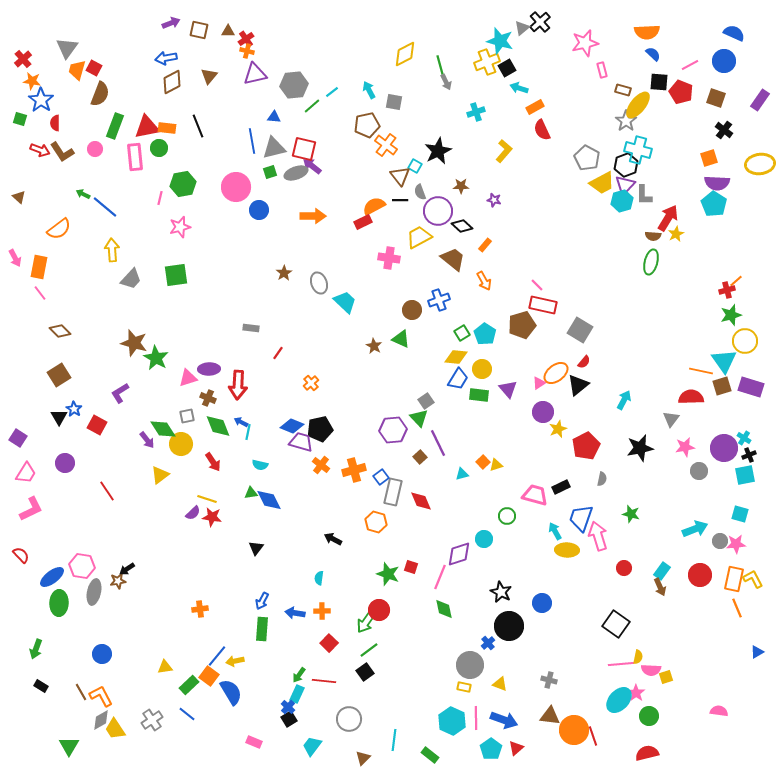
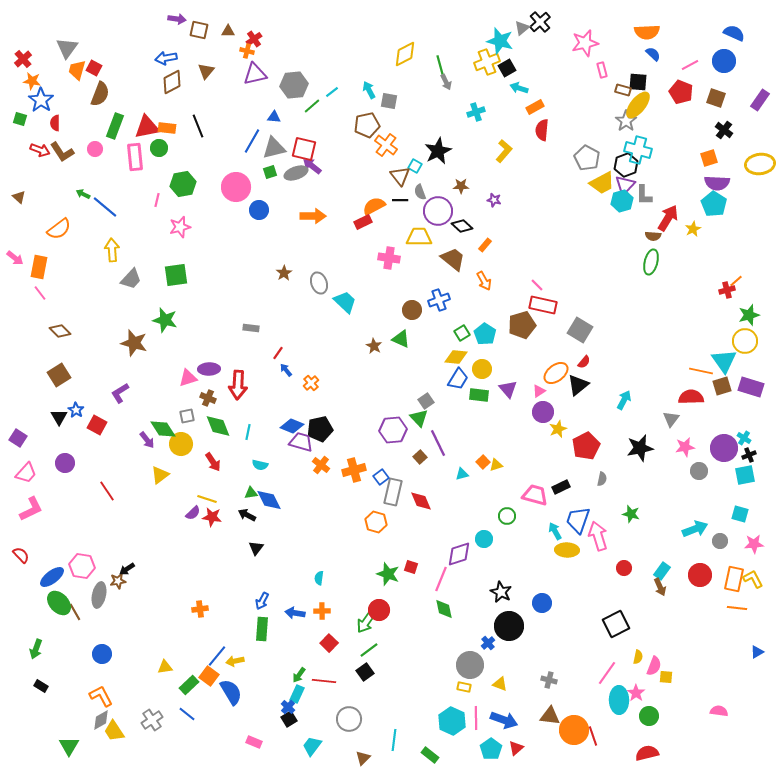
purple arrow at (171, 23): moved 6 px right, 4 px up; rotated 30 degrees clockwise
red cross at (246, 39): moved 8 px right
brown triangle at (209, 76): moved 3 px left, 5 px up
black square at (659, 82): moved 21 px left
gray square at (394, 102): moved 5 px left, 1 px up
red semicircle at (542, 130): rotated 30 degrees clockwise
blue line at (252, 141): rotated 40 degrees clockwise
pink line at (160, 198): moved 3 px left, 2 px down
yellow star at (676, 234): moved 17 px right, 5 px up
yellow trapezoid at (419, 237): rotated 28 degrees clockwise
pink arrow at (15, 258): rotated 24 degrees counterclockwise
green star at (731, 315): moved 18 px right
green star at (156, 358): moved 9 px right, 38 px up; rotated 15 degrees counterclockwise
pink triangle at (539, 383): moved 8 px down
blue star at (74, 409): moved 2 px right, 1 px down
blue arrow at (241, 422): moved 45 px right, 52 px up; rotated 24 degrees clockwise
pink trapezoid at (26, 473): rotated 10 degrees clockwise
blue trapezoid at (581, 518): moved 3 px left, 2 px down
black arrow at (333, 539): moved 86 px left, 24 px up
pink star at (736, 544): moved 18 px right
pink line at (440, 577): moved 1 px right, 2 px down
gray ellipse at (94, 592): moved 5 px right, 3 px down
green ellipse at (59, 603): rotated 45 degrees counterclockwise
orange line at (737, 608): rotated 60 degrees counterclockwise
black square at (616, 624): rotated 28 degrees clockwise
pink line at (621, 664): moved 14 px left, 9 px down; rotated 50 degrees counterclockwise
pink semicircle at (651, 670): moved 3 px right, 4 px up; rotated 72 degrees counterclockwise
yellow square at (666, 677): rotated 24 degrees clockwise
brown line at (81, 692): moved 6 px left, 80 px up
cyan ellipse at (619, 700): rotated 44 degrees counterclockwise
yellow trapezoid at (115, 729): moved 1 px left, 2 px down
